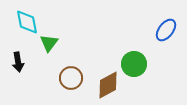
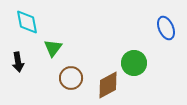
blue ellipse: moved 2 px up; rotated 60 degrees counterclockwise
green triangle: moved 4 px right, 5 px down
green circle: moved 1 px up
